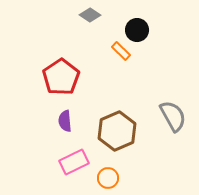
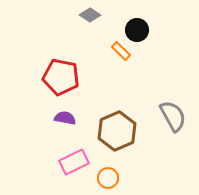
red pentagon: rotated 27 degrees counterclockwise
purple semicircle: moved 3 px up; rotated 105 degrees clockwise
